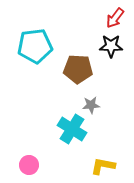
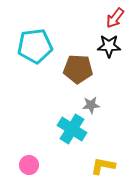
black star: moved 2 px left
